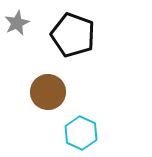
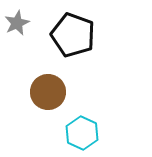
cyan hexagon: moved 1 px right
